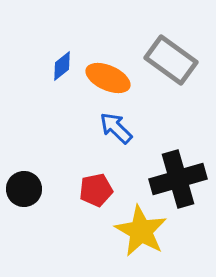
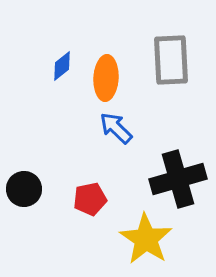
gray rectangle: rotated 51 degrees clockwise
orange ellipse: moved 2 px left; rotated 69 degrees clockwise
red pentagon: moved 6 px left, 9 px down
yellow star: moved 5 px right, 8 px down; rotated 4 degrees clockwise
